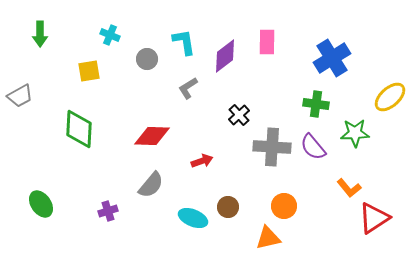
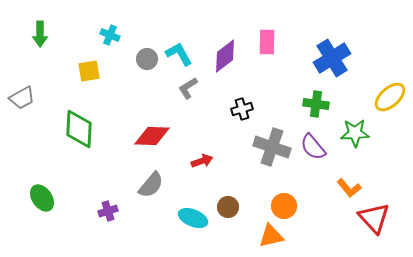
cyan L-shape: moved 5 px left, 12 px down; rotated 20 degrees counterclockwise
gray trapezoid: moved 2 px right, 2 px down
black cross: moved 3 px right, 6 px up; rotated 25 degrees clockwise
gray cross: rotated 15 degrees clockwise
green ellipse: moved 1 px right, 6 px up
red triangle: rotated 40 degrees counterclockwise
orange triangle: moved 3 px right, 2 px up
